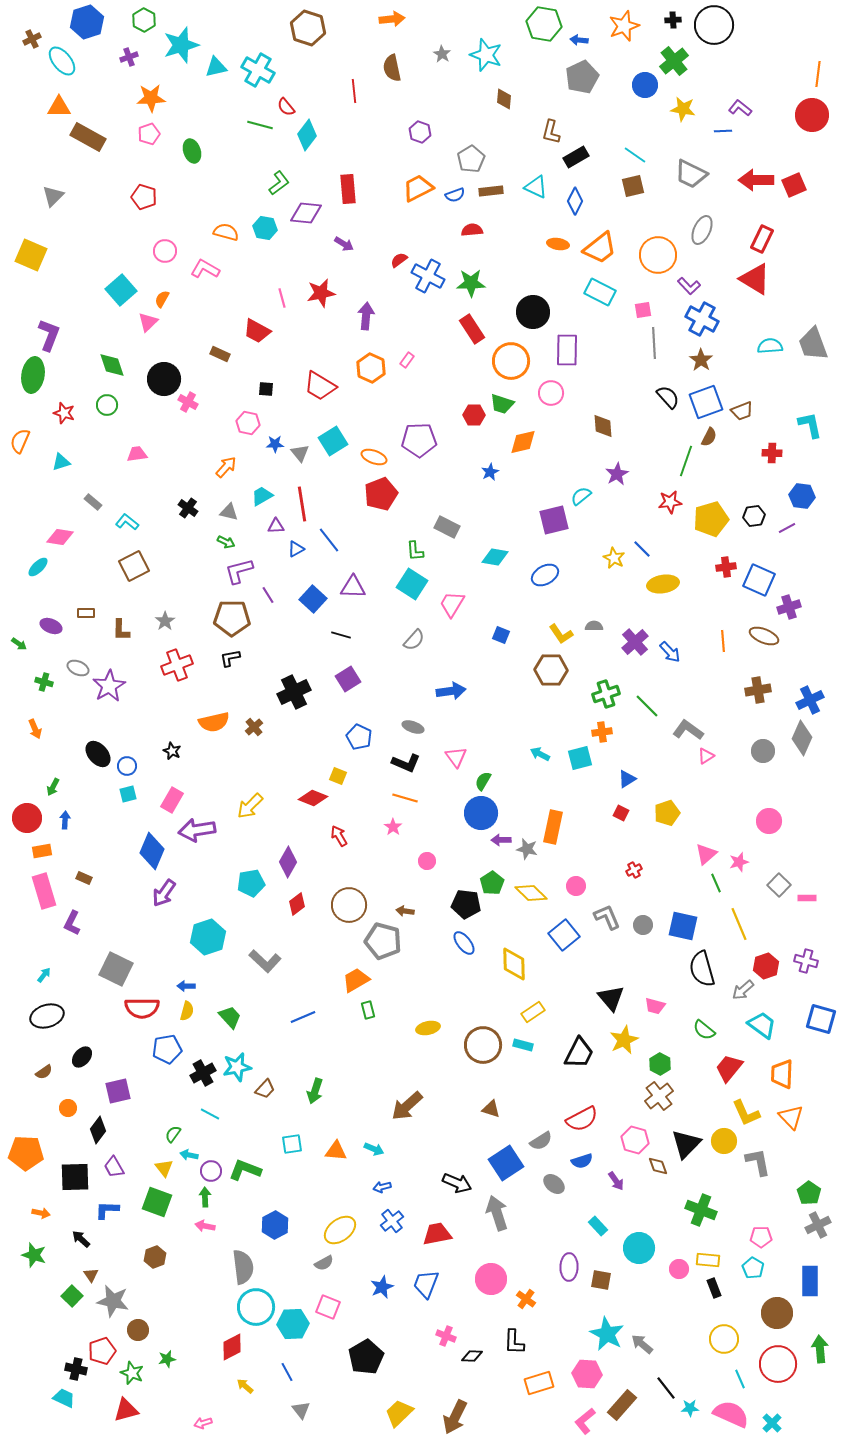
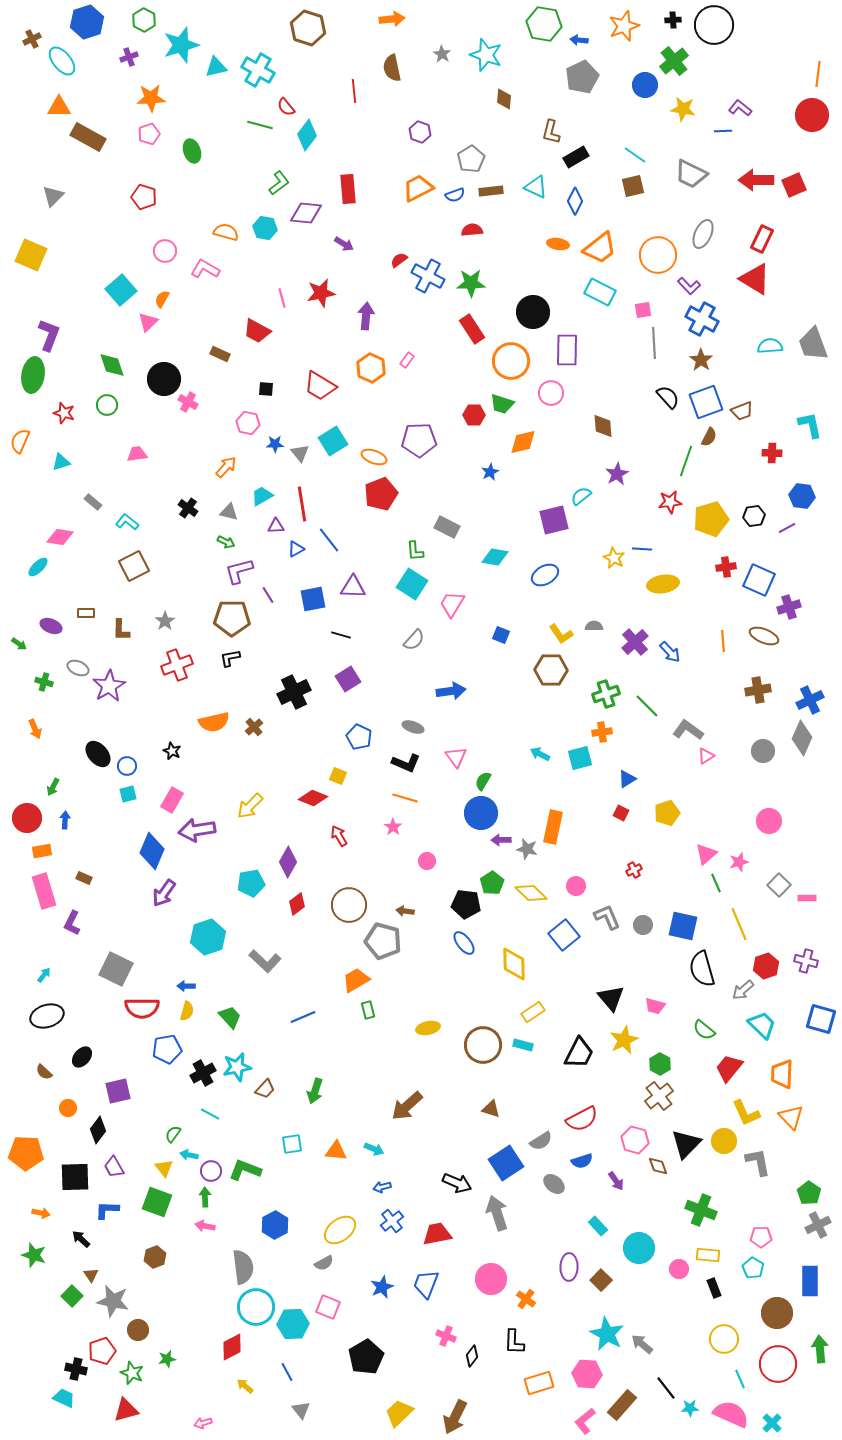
gray ellipse at (702, 230): moved 1 px right, 4 px down
blue line at (642, 549): rotated 42 degrees counterclockwise
blue square at (313, 599): rotated 36 degrees clockwise
cyan trapezoid at (762, 1025): rotated 8 degrees clockwise
brown semicircle at (44, 1072): rotated 78 degrees clockwise
yellow rectangle at (708, 1260): moved 5 px up
brown square at (601, 1280): rotated 35 degrees clockwise
black diamond at (472, 1356): rotated 55 degrees counterclockwise
